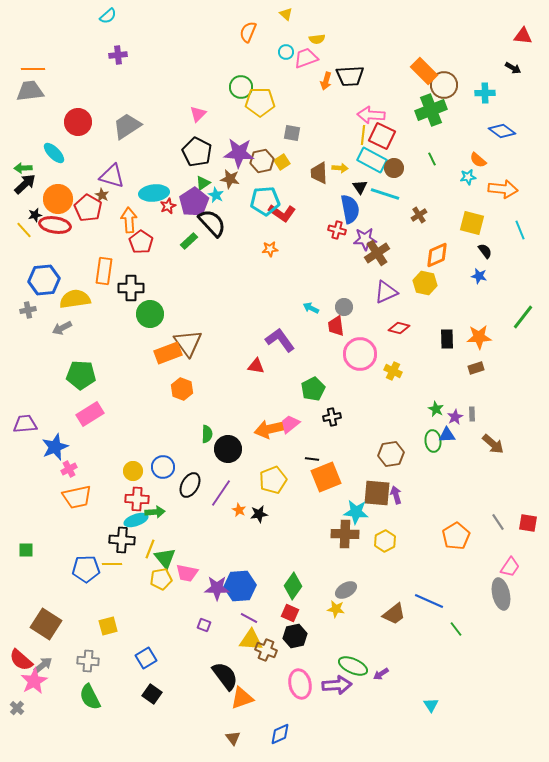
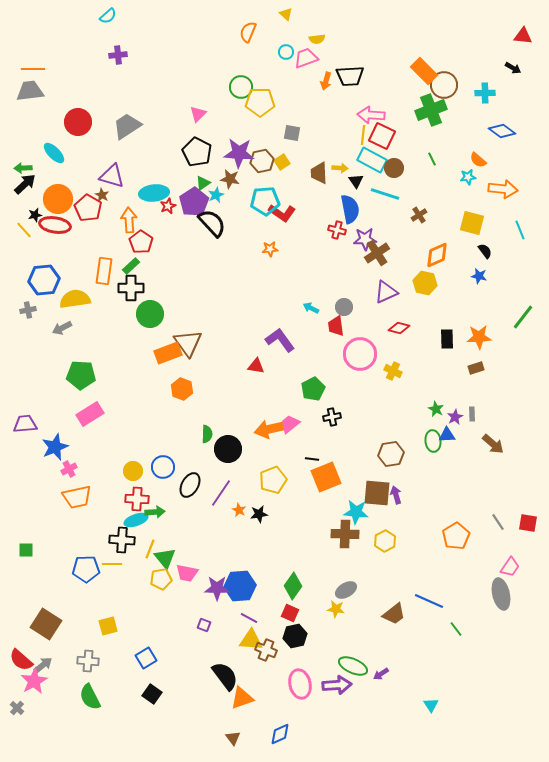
black triangle at (360, 187): moved 4 px left, 6 px up
cyan star at (216, 195): rotated 21 degrees clockwise
green rectangle at (189, 241): moved 58 px left, 25 px down
